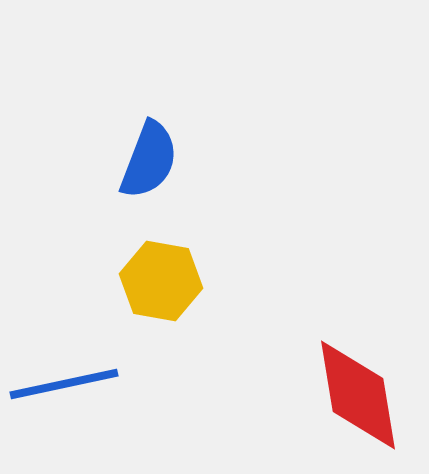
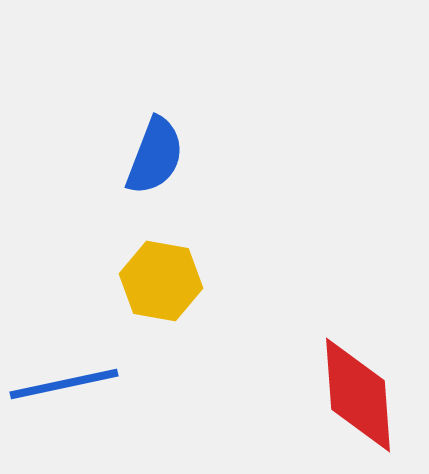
blue semicircle: moved 6 px right, 4 px up
red diamond: rotated 5 degrees clockwise
